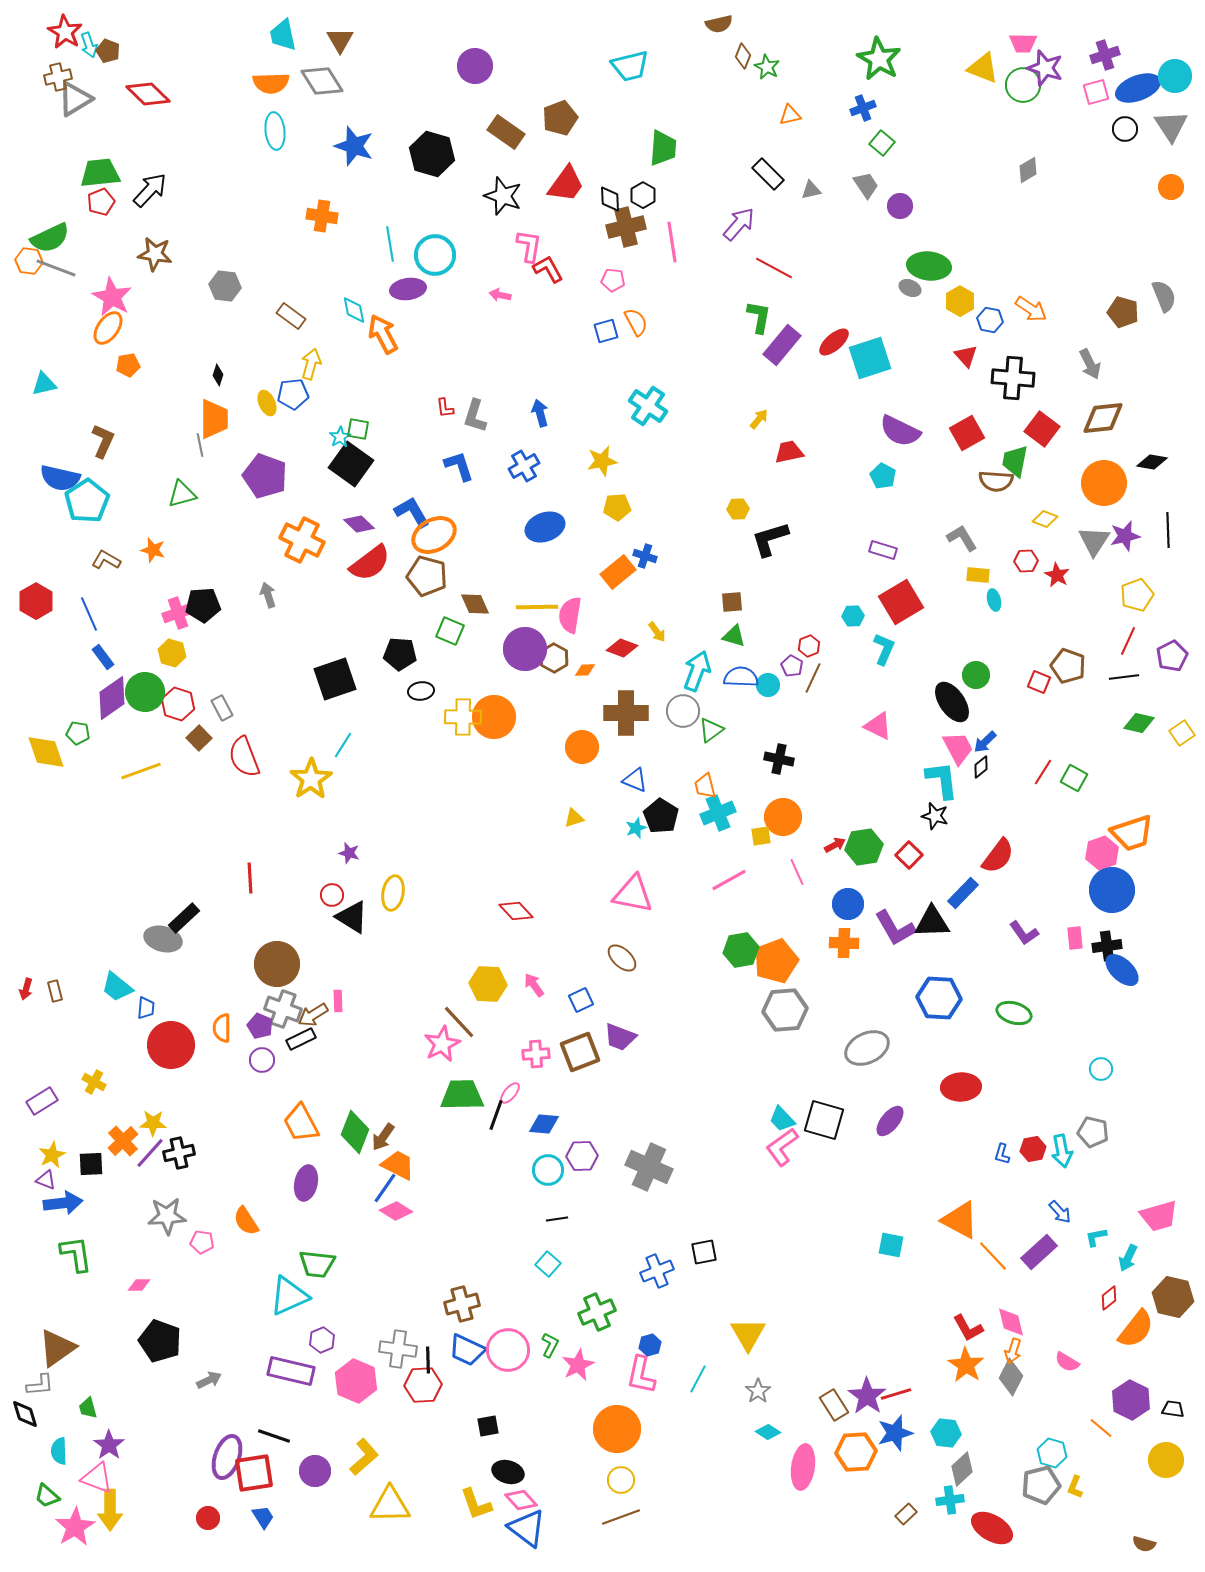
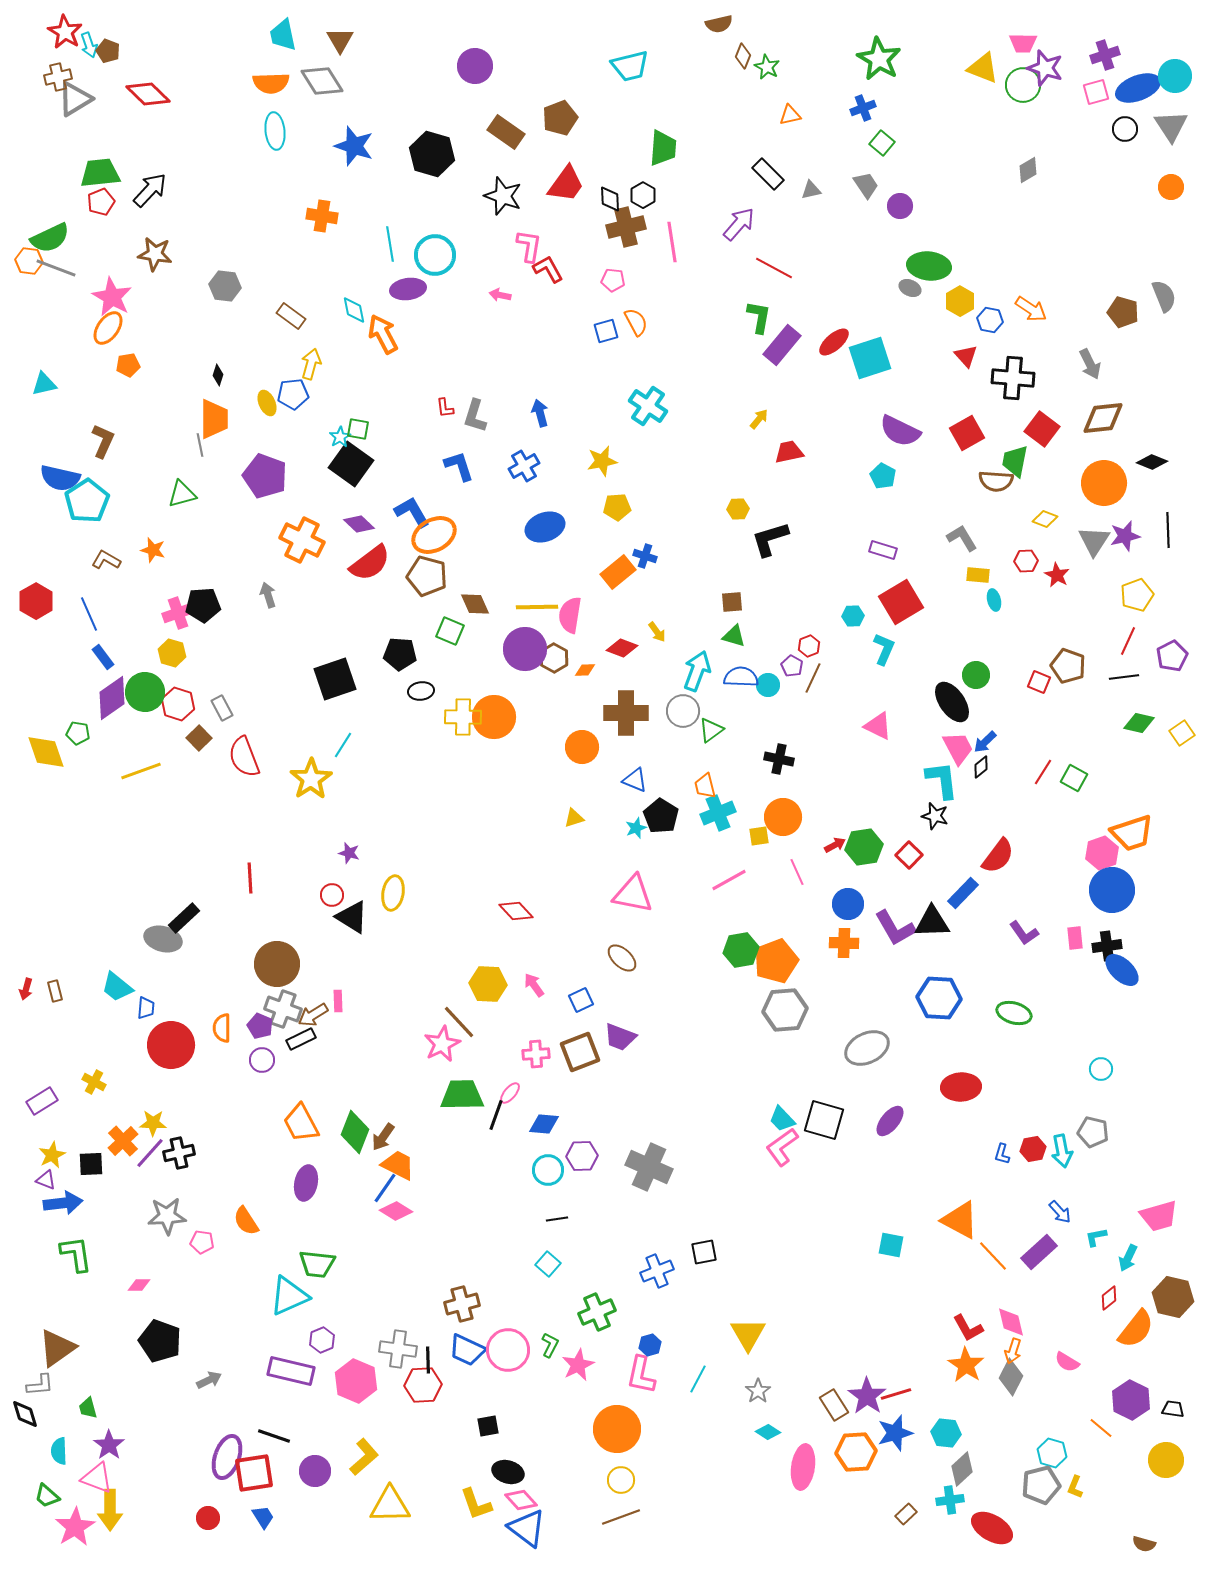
black diamond at (1152, 462): rotated 12 degrees clockwise
yellow square at (761, 836): moved 2 px left
